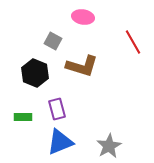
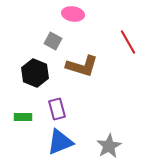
pink ellipse: moved 10 px left, 3 px up
red line: moved 5 px left
